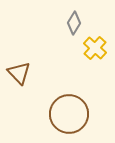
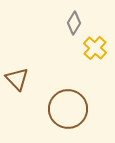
brown triangle: moved 2 px left, 6 px down
brown circle: moved 1 px left, 5 px up
